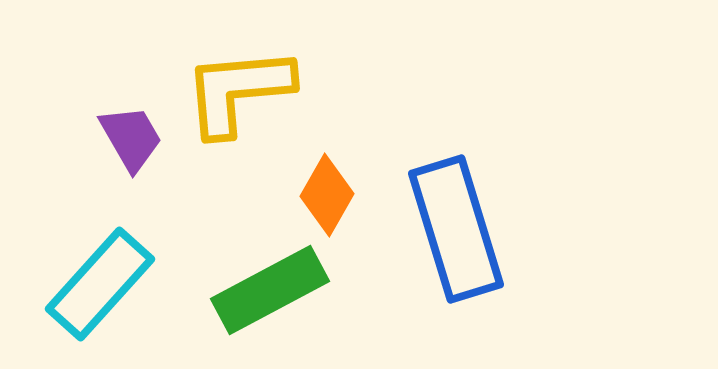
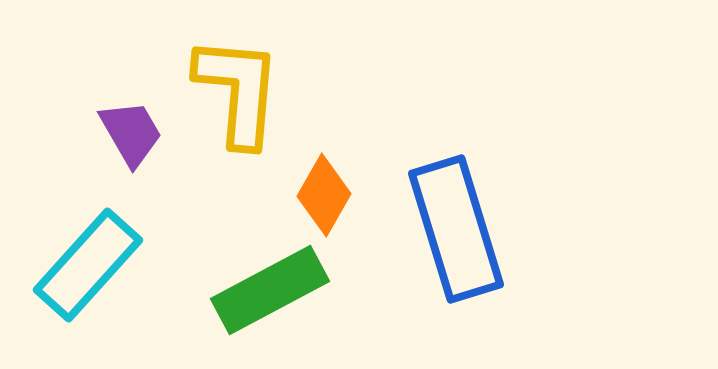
yellow L-shape: rotated 100 degrees clockwise
purple trapezoid: moved 5 px up
orange diamond: moved 3 px left
cyan rectangle: moved 12 px left, 19 px up
